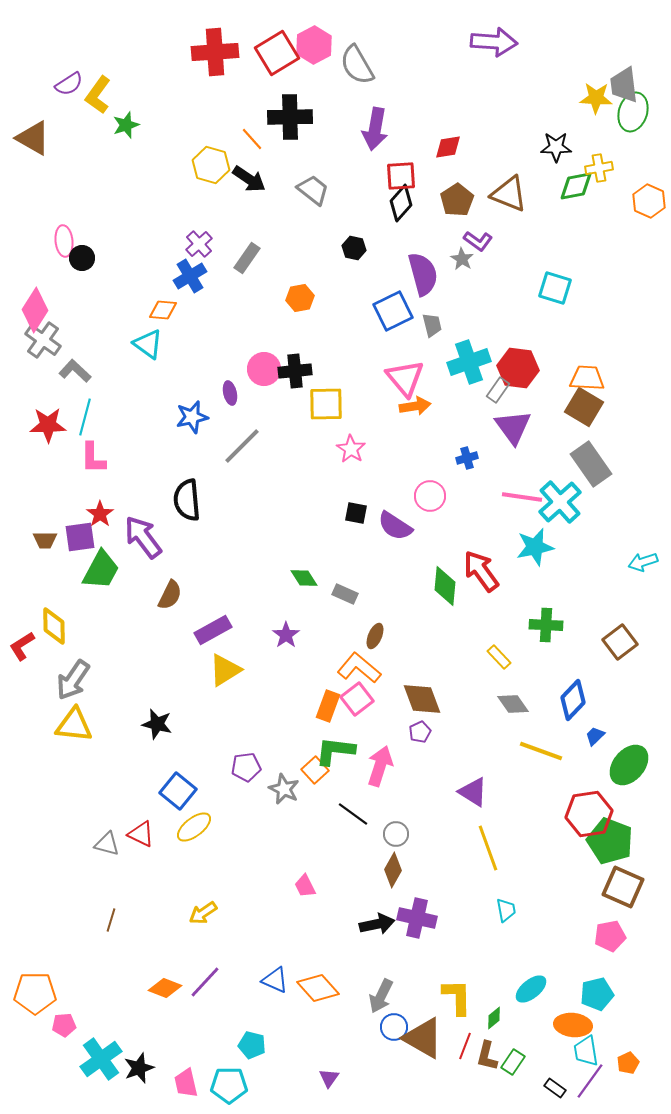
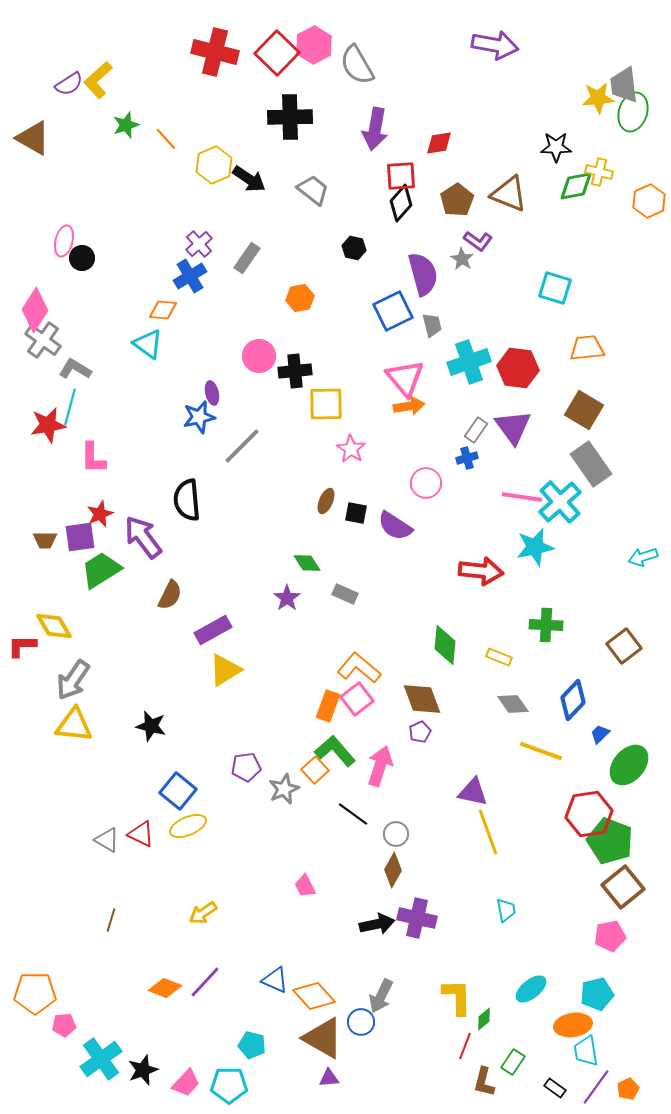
purple arrow at (494, 42): moved 1 px right, 3 px down; rotated 6 degrees clockwise
red cross at (215, 52): rotated 18 degrees clockwise
red square at (277, 53): rotated 15 degrees counterclockwise
yellow L-shape at (98, 95): moved 15 px up; rotated 12 degrees clockwise
yellow star at (596, 98): moved 2 px right; rotated 8 degrees counterclockwise
orange line at (252, 139): moved 86 px left
red diamond at (448, 147): moved 9 px left, 4 px up
yellow hexagon at (211, 165): moved 3 px right; rotated 21 degrees clockwise
yellow cross at (599, 168): moved 4 px down; rotated 24 degrees clockwise
orange hexagon at (649, 201): rotated 12 degrees clockwise
pink ellipse at (64, 241): rotated 20 degrees clockwise
pink circle at (264, 369): moved 5 px left, 13 px up
gray L-shape at (75, 371): moved 2 px up; rotated 12 degrees counterclockwise
orange trapezoid at (587, 378): moved 30 px up; rotated 9 degrees counterclockwise
gray rectangle at (498, 390): moved 22 px left, 40 px down
purple ellipse at (230, 393): moved 18 px left
orange arrow at (415, 406): moved 6 px left
brown square at (584, 407): moved 3 px down
cyan line at (85, 417): moved 15 px left, 10 px up
blue star at (192, 417): moved 7 px right
red star at (48, 425): rotated 9 degrees counterclockwise
pink circle at (430, 496): moved 4 px left, 13 px up
red star at (100, 514): rotated 12 degrees clockwise
cyan arrow at (643, 562): moved 5 px up
green trapezoid at (101, 570): rotated 150 degrees counterclockwise
red arrow at (481, 571): rotated 132 degrees clockwise
green diamond at (304, 578): moved 3 px right, 15 px up
green diamond at (445, 586): moved 59 px down
yellow diamond at (54, 626): rotated 30 degrees counterclockwise
purple star at (286, 635): moved 1 px right, 37 px up
brown ellipse at (375, 636): moved 49 px left, 135 px up
brown square at (620, 642): moved 4 px right, 4 px down
red L-shape at (22, 646): rotated 32 degrees clockwise
yellow rectangle at (499, 657): rotated 25 degrees counterclockwise
black star at (157, 724): moved 6 px left, 2 px down
blue trapezoid at (595, 736): moved 5 px right, 2 px up
green L-shape at (335, 751): rotated 42 degrees clockwise
gray star at (284, 789): rotated 24 degrees clockwise
purple triangle at (473, 792): rotated 20 degrees counterclockwise
yellow ellipse at (194, 827): moved 6 px left, 1 px up; rotated 15 degrees clockwise
gray triangle at (107, 844): moved 4 px up; rotated 16 degrees clockwise
yellow line at (488, 848): moved 16 px up
brown square at (623, 887): rotated 27 degrees clockwise
orange diamond at (318, 988): moved 4 px left, 8 px down
green diamond at (494, 1018): moved 10 px left, 1 px down
orange ellipse at (573, 1025): rotated 15 degrees counterclockwise
blue circle at (394, 1027): moved 33 px left, 5 px up
brown triangle at (423, 1038): moved 100 px left
brown L-shape at (487, 1056): moved 3 px left, 26 px down
orange pentagon at (628, 1063): moved 26 px down
black star at (139, 1068): moved 4 px right, 2 px down
purple triangle at (329, 1078): rotated 50 degrees clockwise
purple line at (590, 1081): moved 6 px right, 6 px down
pink trapezoid at (186, 1083): rotated 124 degrees counterclockwise
